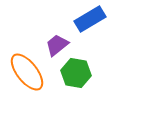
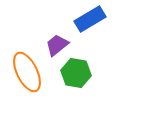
orange ellipse: rotated 12 degrees clockwise
